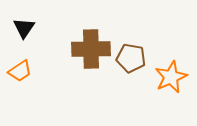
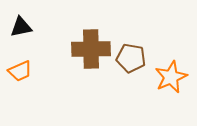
black triangle: moved 3 px left, 1 px up; rotated 45 degrees clockwise
orange trapezoid: rotated 10 degrees clockwise
